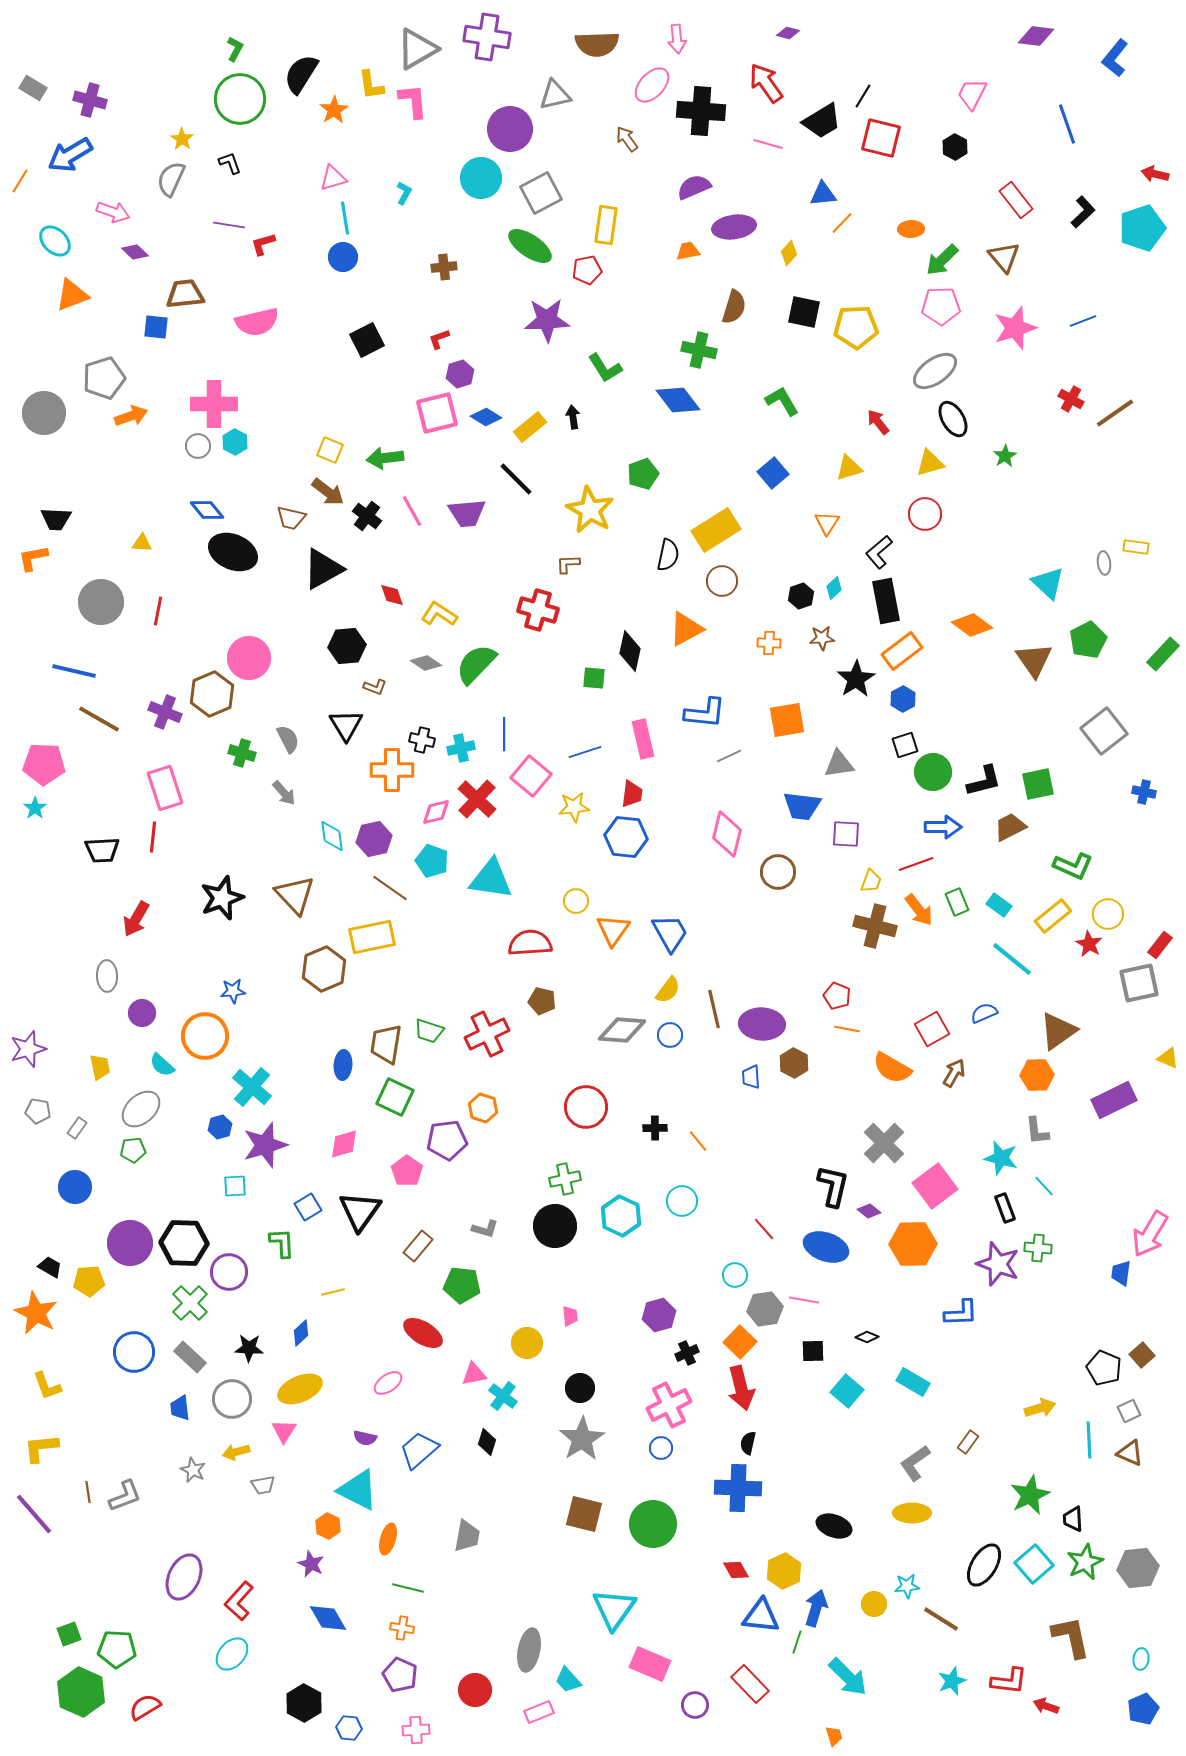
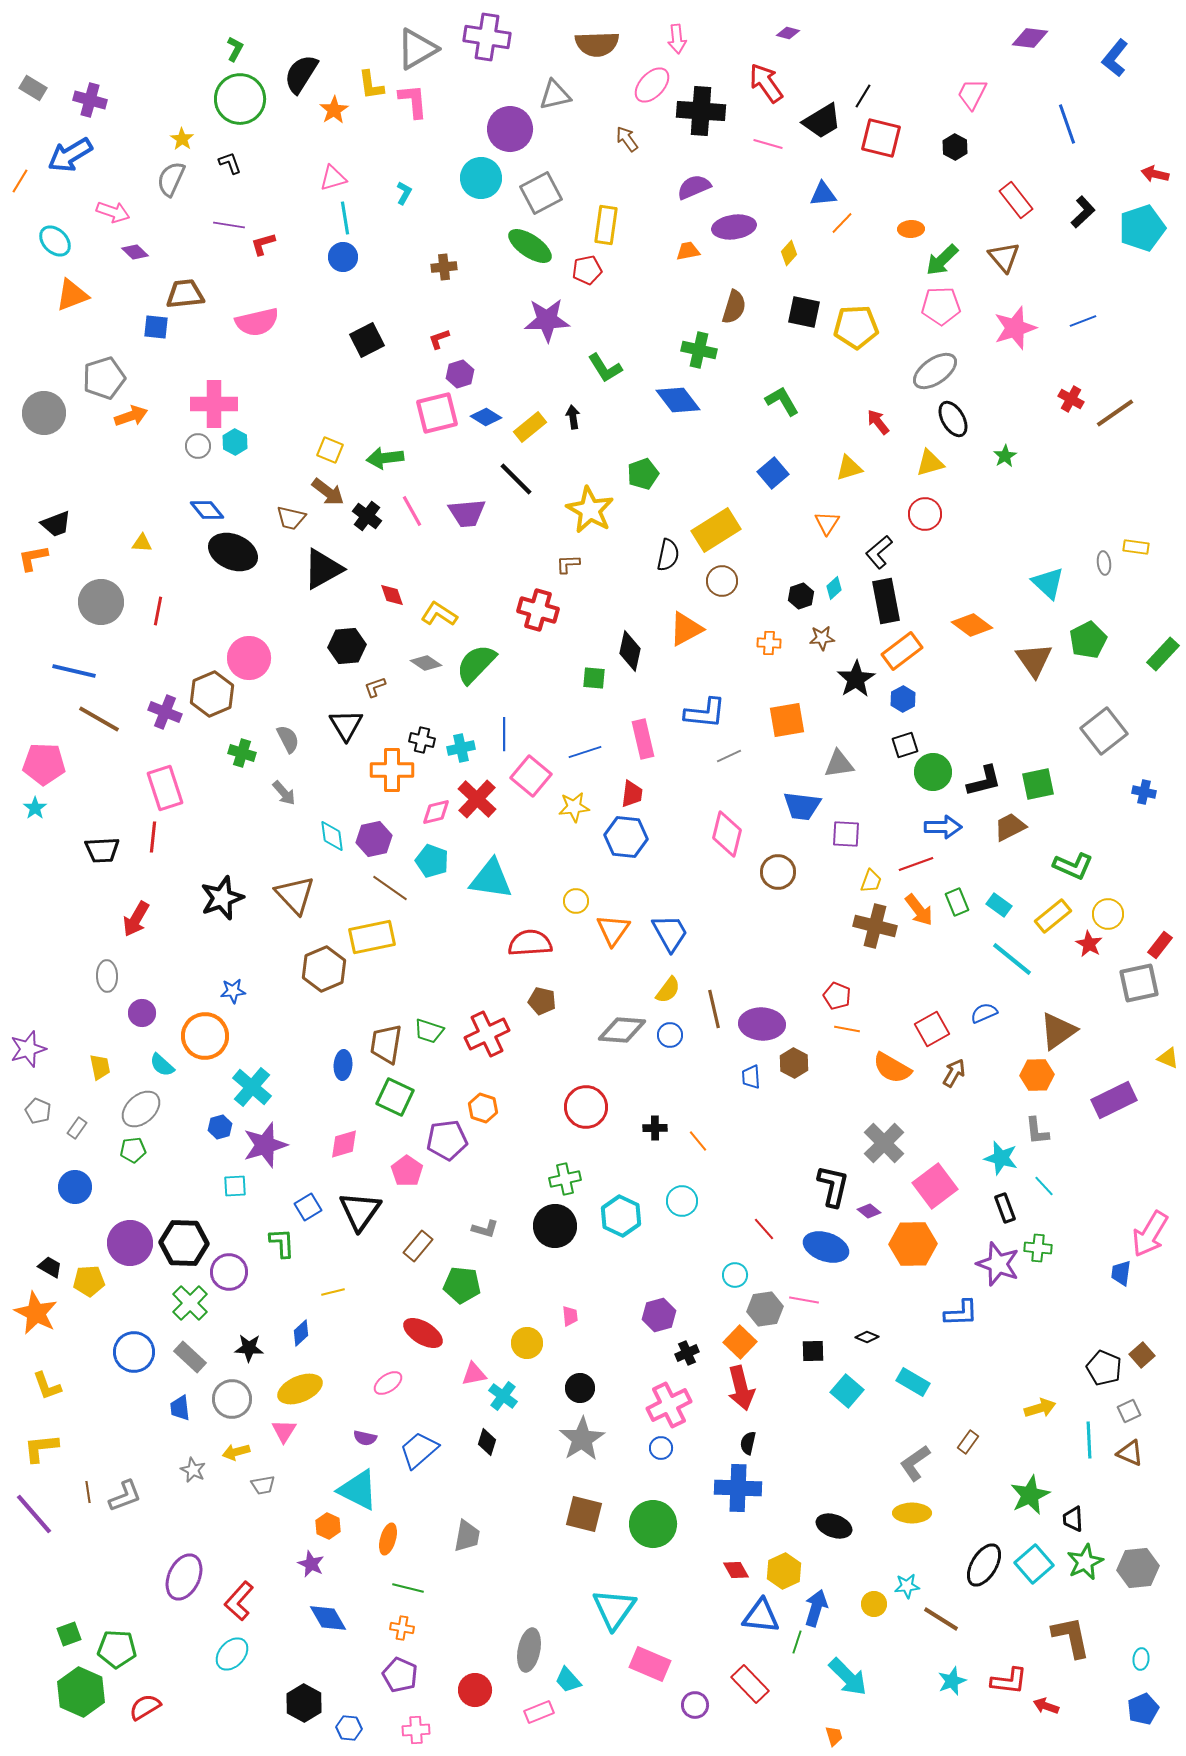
purple diamond at (1036, 36): moved 6 px left, 2 px down
black trapezoid at (56, 519): moved 5 px down; rotated 24 degrees counterclockwise
brown L-shape at (375, 687): rotated 140 degrees clockwise
gray pentagon at (38, 1111): rotated 15 degrees clockwise
